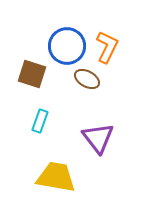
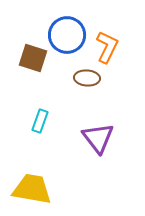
blue circle: moved 11 px up
brown square: moved 1 px right, 16 px up
brown ellipse: moved 1 px up; rotated 25 degrees counterclockwise
yellow trapezoid: moved 24 px left, 12 px down
